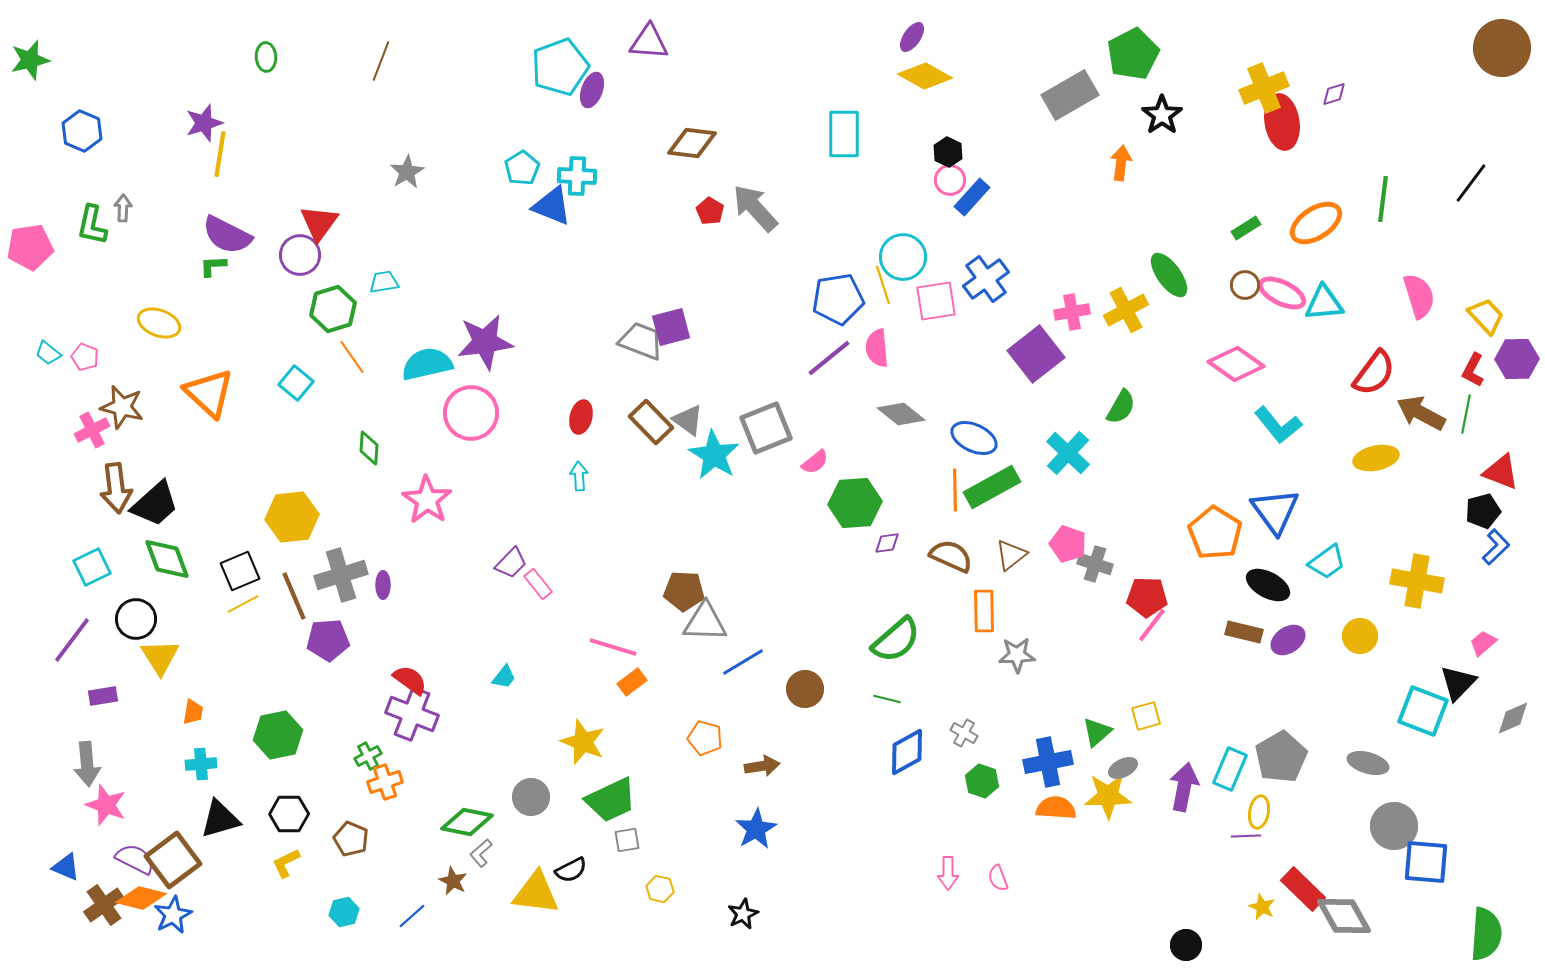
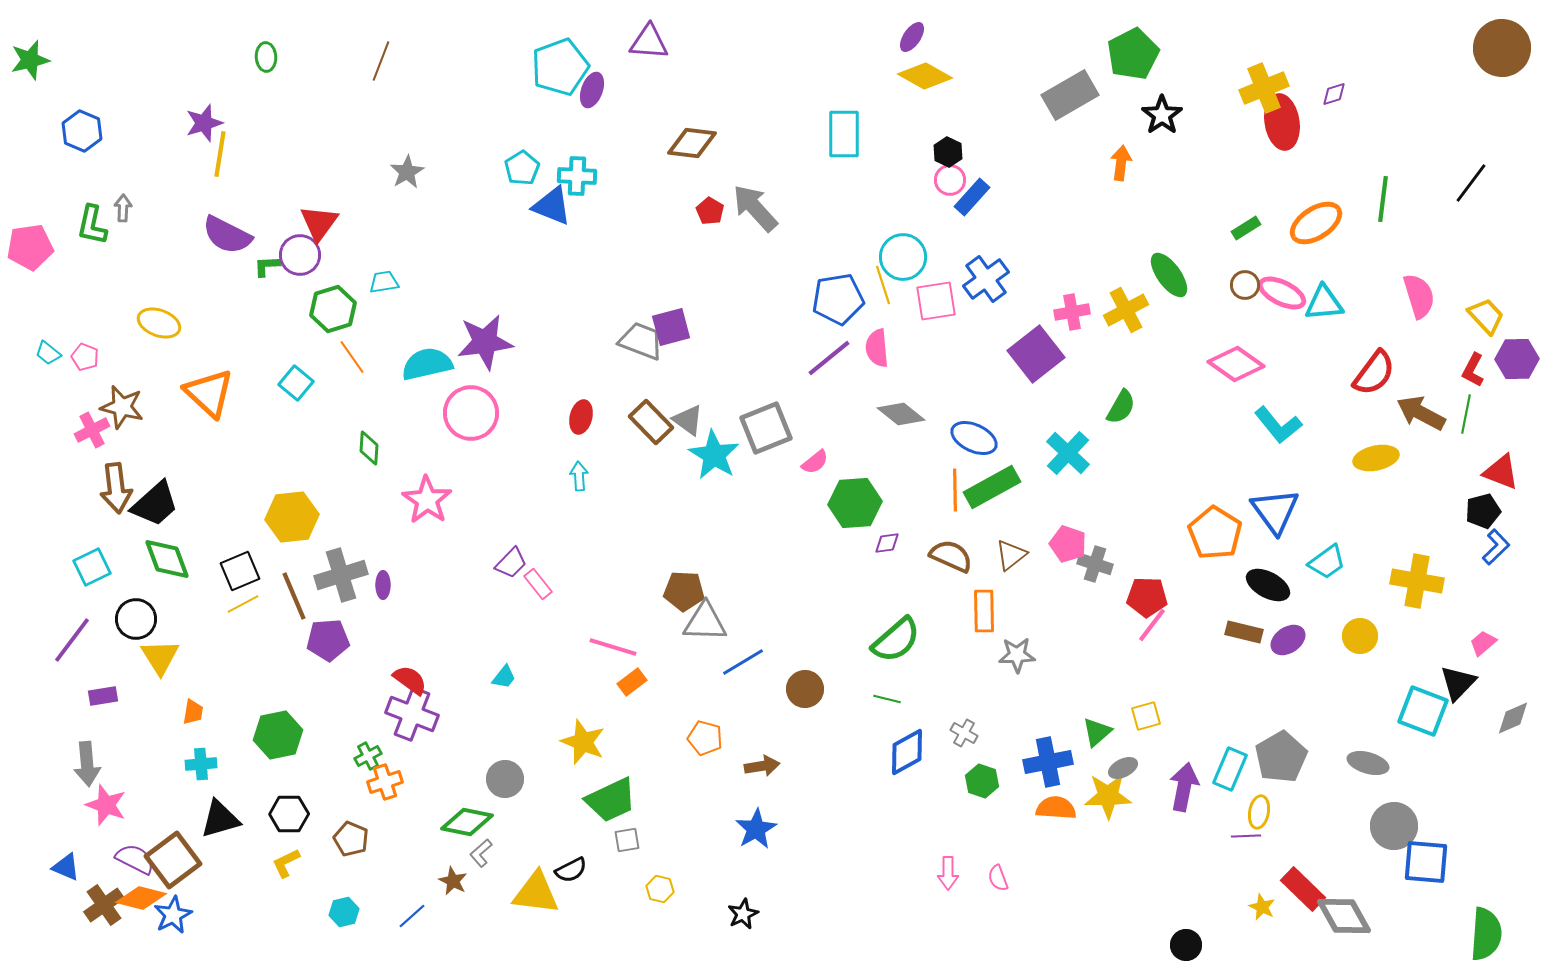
green L-shape at (213, 266): moved 54 px right
gray circle at (531, 797): moved 26 px left, 18 px up
